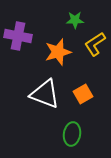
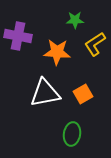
orange star: moved 1 px left; rotated 20 degrees clockwise
white triangle: moved 1 px up; rotated 32 degrees counterclockwise
